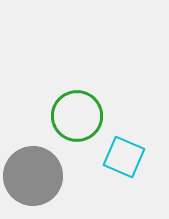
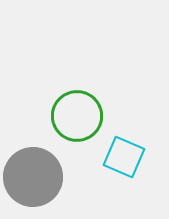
gray circle: moved 1 px down
